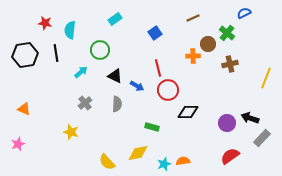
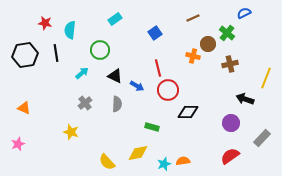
orange cross: rotated 16 degrees clockwise
cyan arrow: moved 1 px right, 1 px down
orange triangle: moved 1 px up
black arrow: moved 5 px left, 19 px up
purple circle: moved 4 px right
